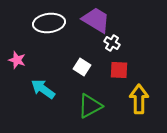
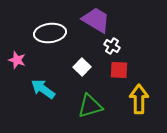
white ellipse: moved 1 px right, 10 px down
white cross: moved 3 px down
white square: rotated 12 degrees clockwise
green triangle: rotated 12 degrees clockwise
